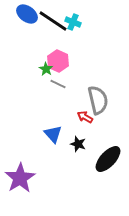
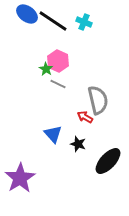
cyan cross: moved 11 px right
black ellipse: moved 2 px down
